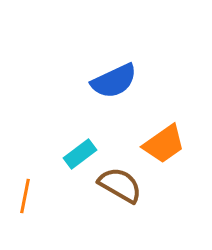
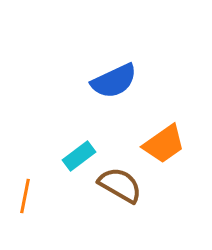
cyan rectangle: moved 1 px left, 2 px down
